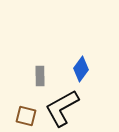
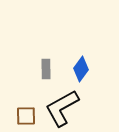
gray rectangle: moved 6 px right, 7 px up
brown square: rotated 15 degrees counterclockwise
